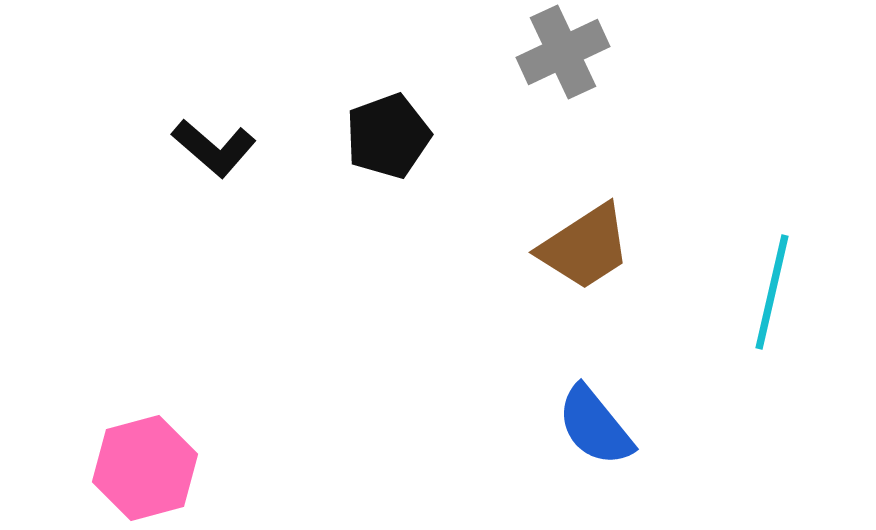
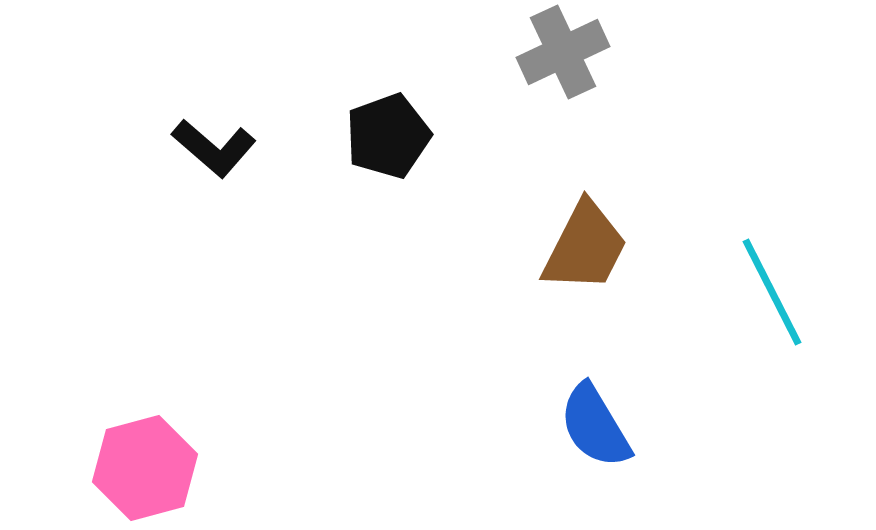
brown trapezoid: rotated 30 degrees counterclockwise
cyan line: rotated 40 degrees counterclockwise
blue semicircle: rotated 8 degrees clockwise
